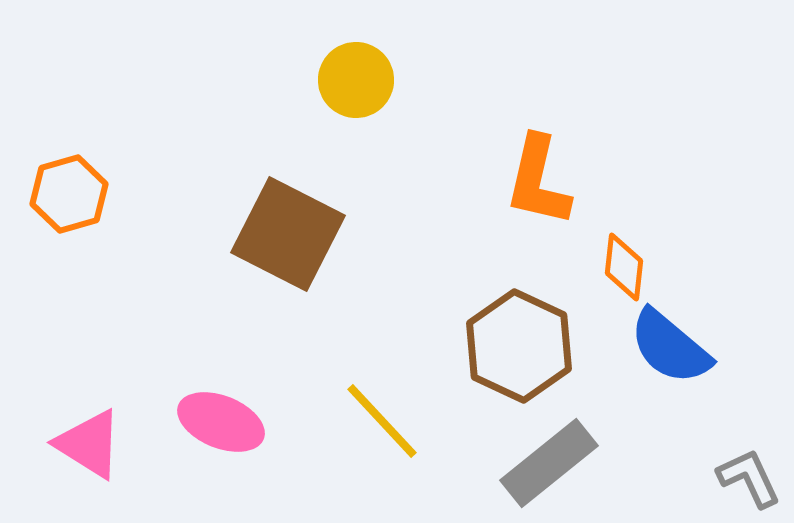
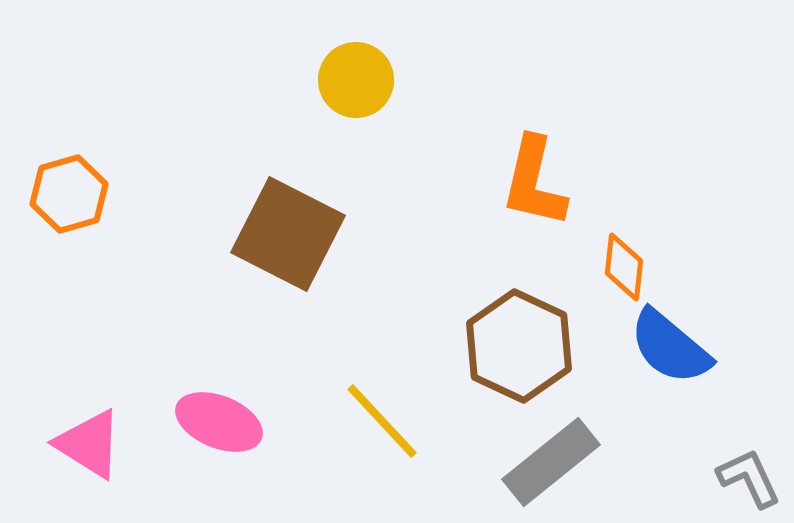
orange L-shape: moved 4 px left, 1 px down
pink ellipse: moved 2 px left
gray rectangle: moved 2 px right, 1 px up
